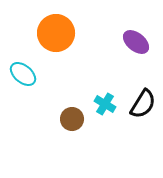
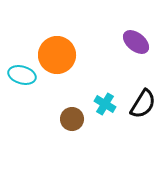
orange circle: moved 1 px right, 22 px down
cyan ellipse: moved 1 px left, 1 px down; rotated 24 degrees counterclockwise
